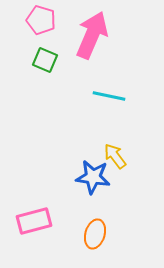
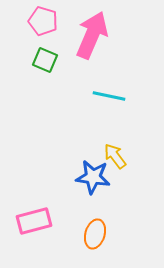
pink pentagon: moved 2 px right, 1 px down
